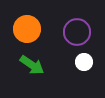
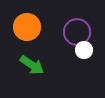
orange circle: moved 2 px up
white circle: moved 12 px up
